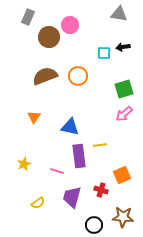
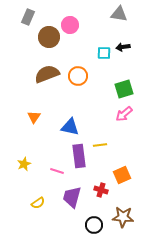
brown semicircle: moved 2 px right, 2 px up
